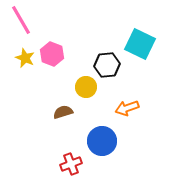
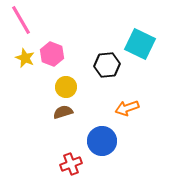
yellow circle: moved 20 px left
